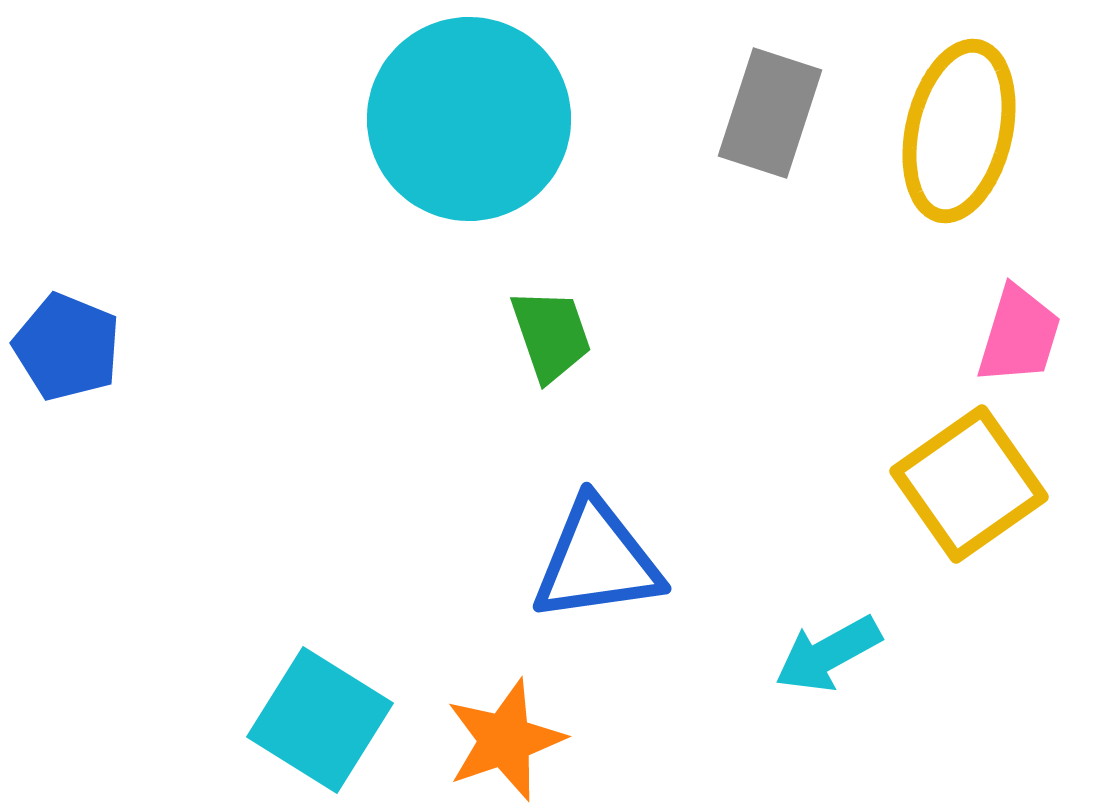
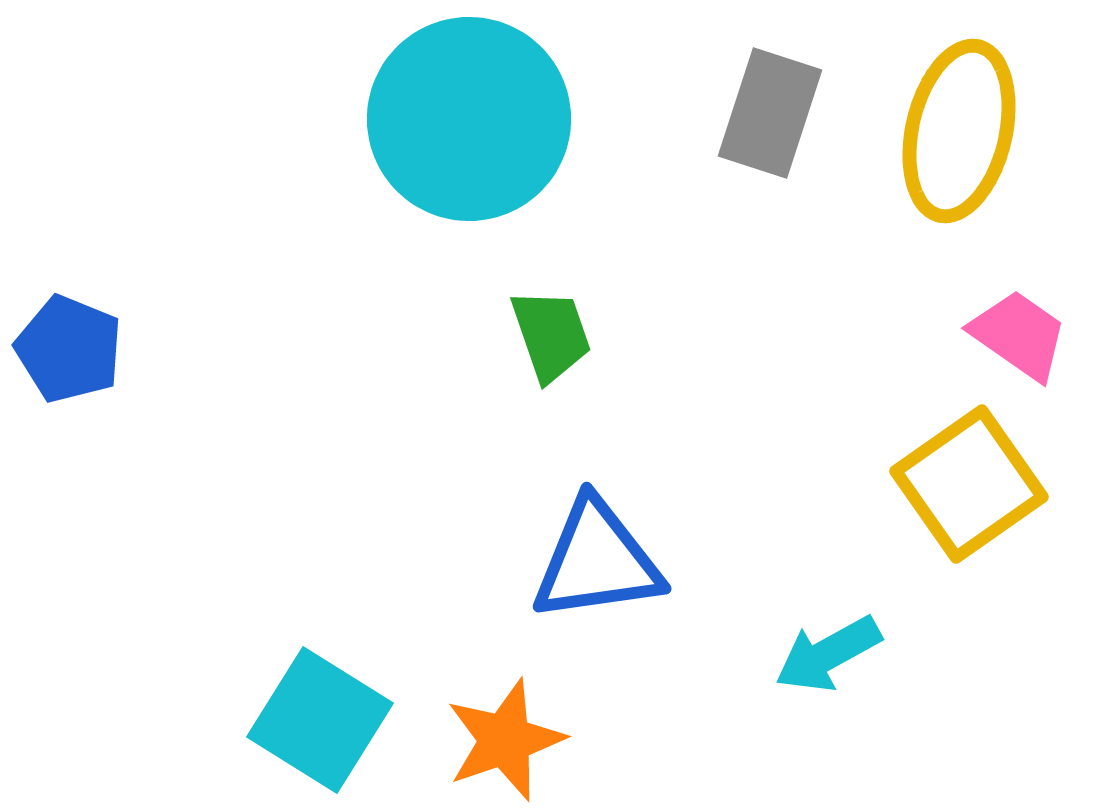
pink trapezoid: rotated 72 degrees counterclockwise
blue pentagon: moved 2 px right, 2 px down
